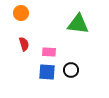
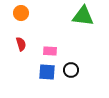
green triangle: moved 5 px right, 8 px up
red semicircle: moved 3 px left
pink rectangle: moved 1 px right, 1 px up
